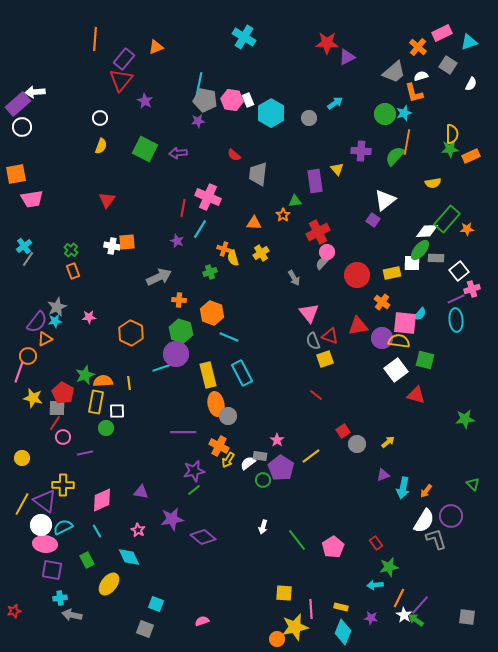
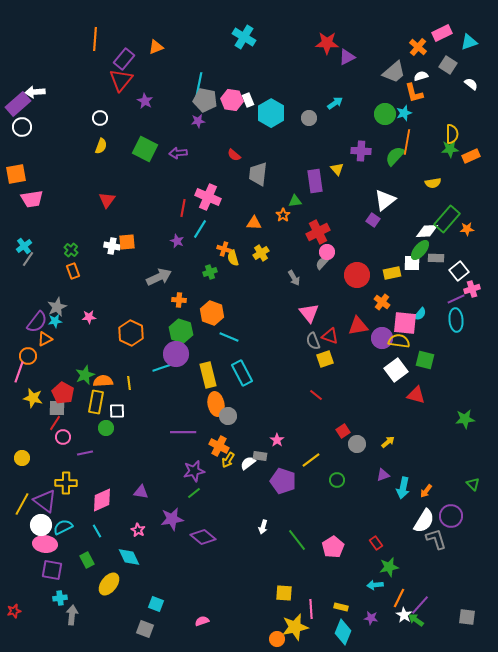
white semicircle at (471, 84): rotated 80 degrees counterclockwise
yellow line at (311, 456): moved 4 px down
purple pentagon at (281, 468): moved 2 px right, 13 px down; rotated 15 degrees counterclockwise
green circle at (263, 480): moved 74 px right
yellow cross at (63, 485): moved 3 px right, 2 px up
green line at (194, 490): moved 3 px down
gray arrow at (72, 615): rotated 84 degrees clockwise
